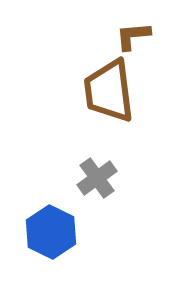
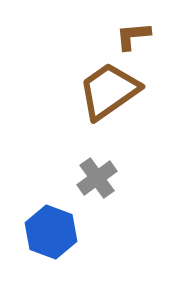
brown trapezoid: rotated 62 degrees clockwise
blue hexagon: rotated 6 degrees counterclockwise
